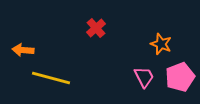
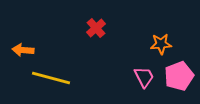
orange star: rotated 25 degrees counterclockwise
pink pentagon: moved 1 px left, 1 px up
